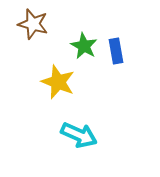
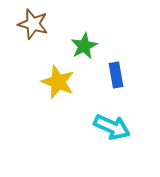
green star: rotated 16 degrees clockwise
blue rectangle: moved 24 px down
cyan arrow: moved 33 px right, 8 px up
